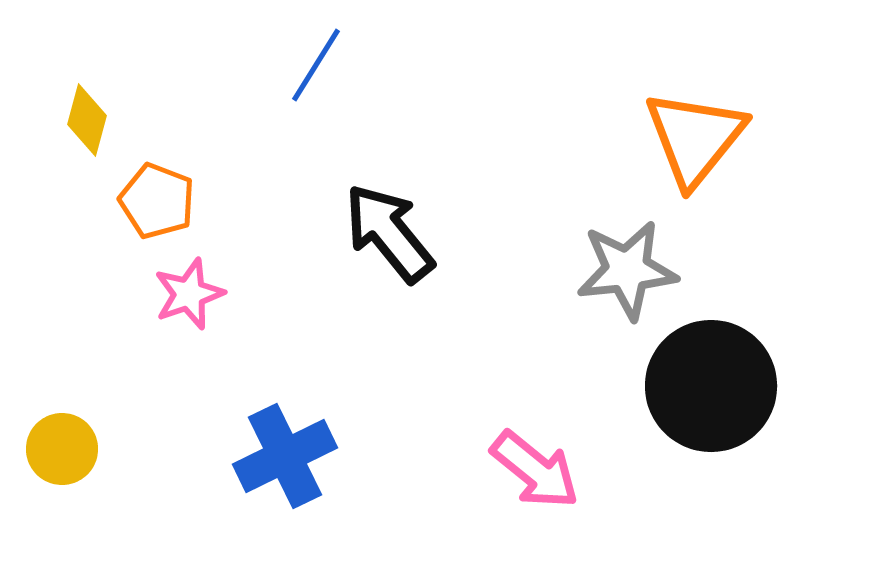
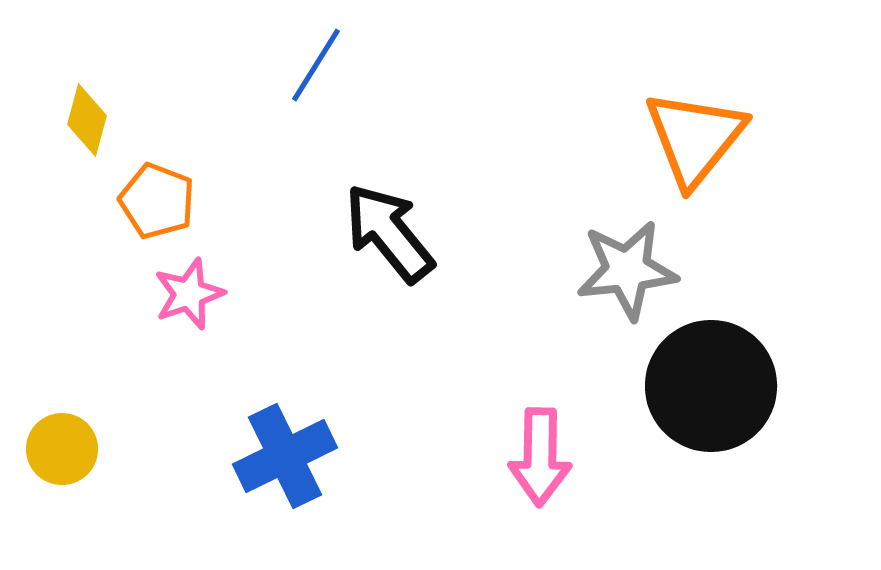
pink arrow: moved 5 px right, 13 px up; rotated 52 degrees clockwise
